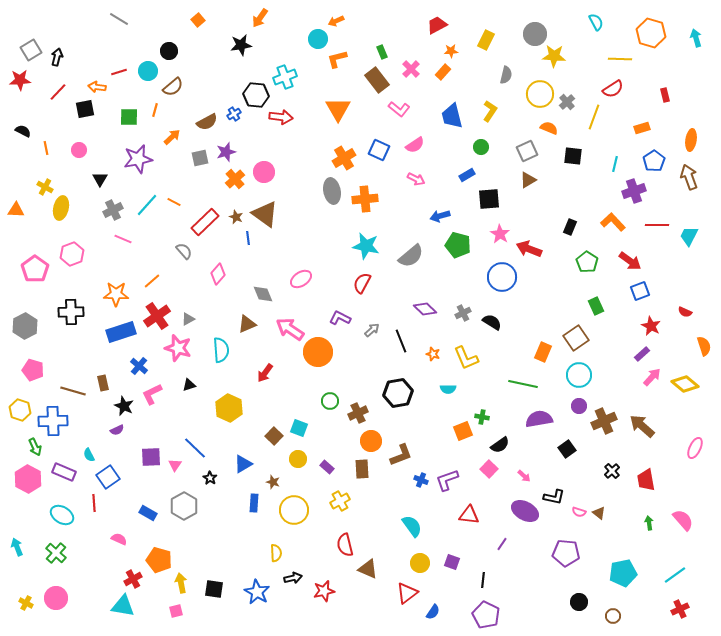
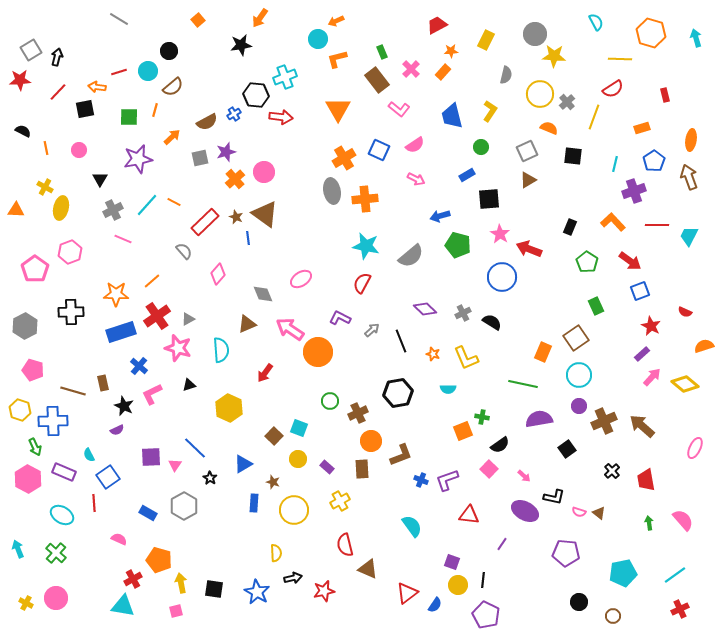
pink hexagon at (72, 254): moved 2 px left, 2 px up
orange semicircle at (704, 346): rotated 90 degrees counterclockwise
cyan arrow at (17, 547): moved 1 px right, 2 px down
yellow circle at (420, 563): moved 38 px right, 22 px down
blue semicircle at (433, 612): moved 2 px right, 7 px up
